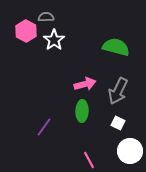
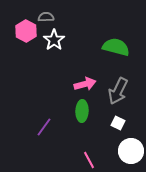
white circle: moved 1 px right
